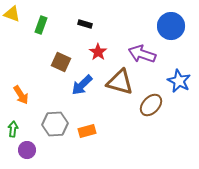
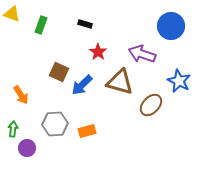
brown square: moved 2 px left, 10 px down
purple circle: moved 2 px up
